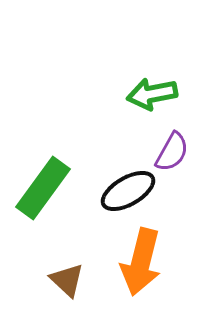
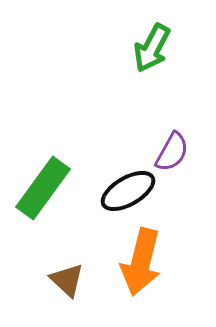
green arrow: moved 46 px up; rotated 51 degrees counterclockwise
